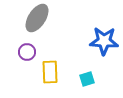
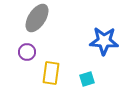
yellow rectangle: moved 1 px right, 1 px down; rotated 10 degrees clockwise
